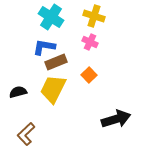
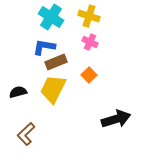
yellow cross: moved 5 px left
